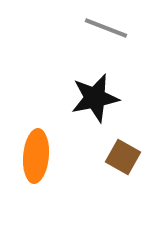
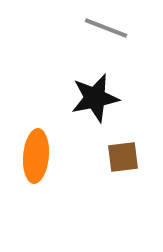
brown square: rotated 36 degrees counterclockwise
